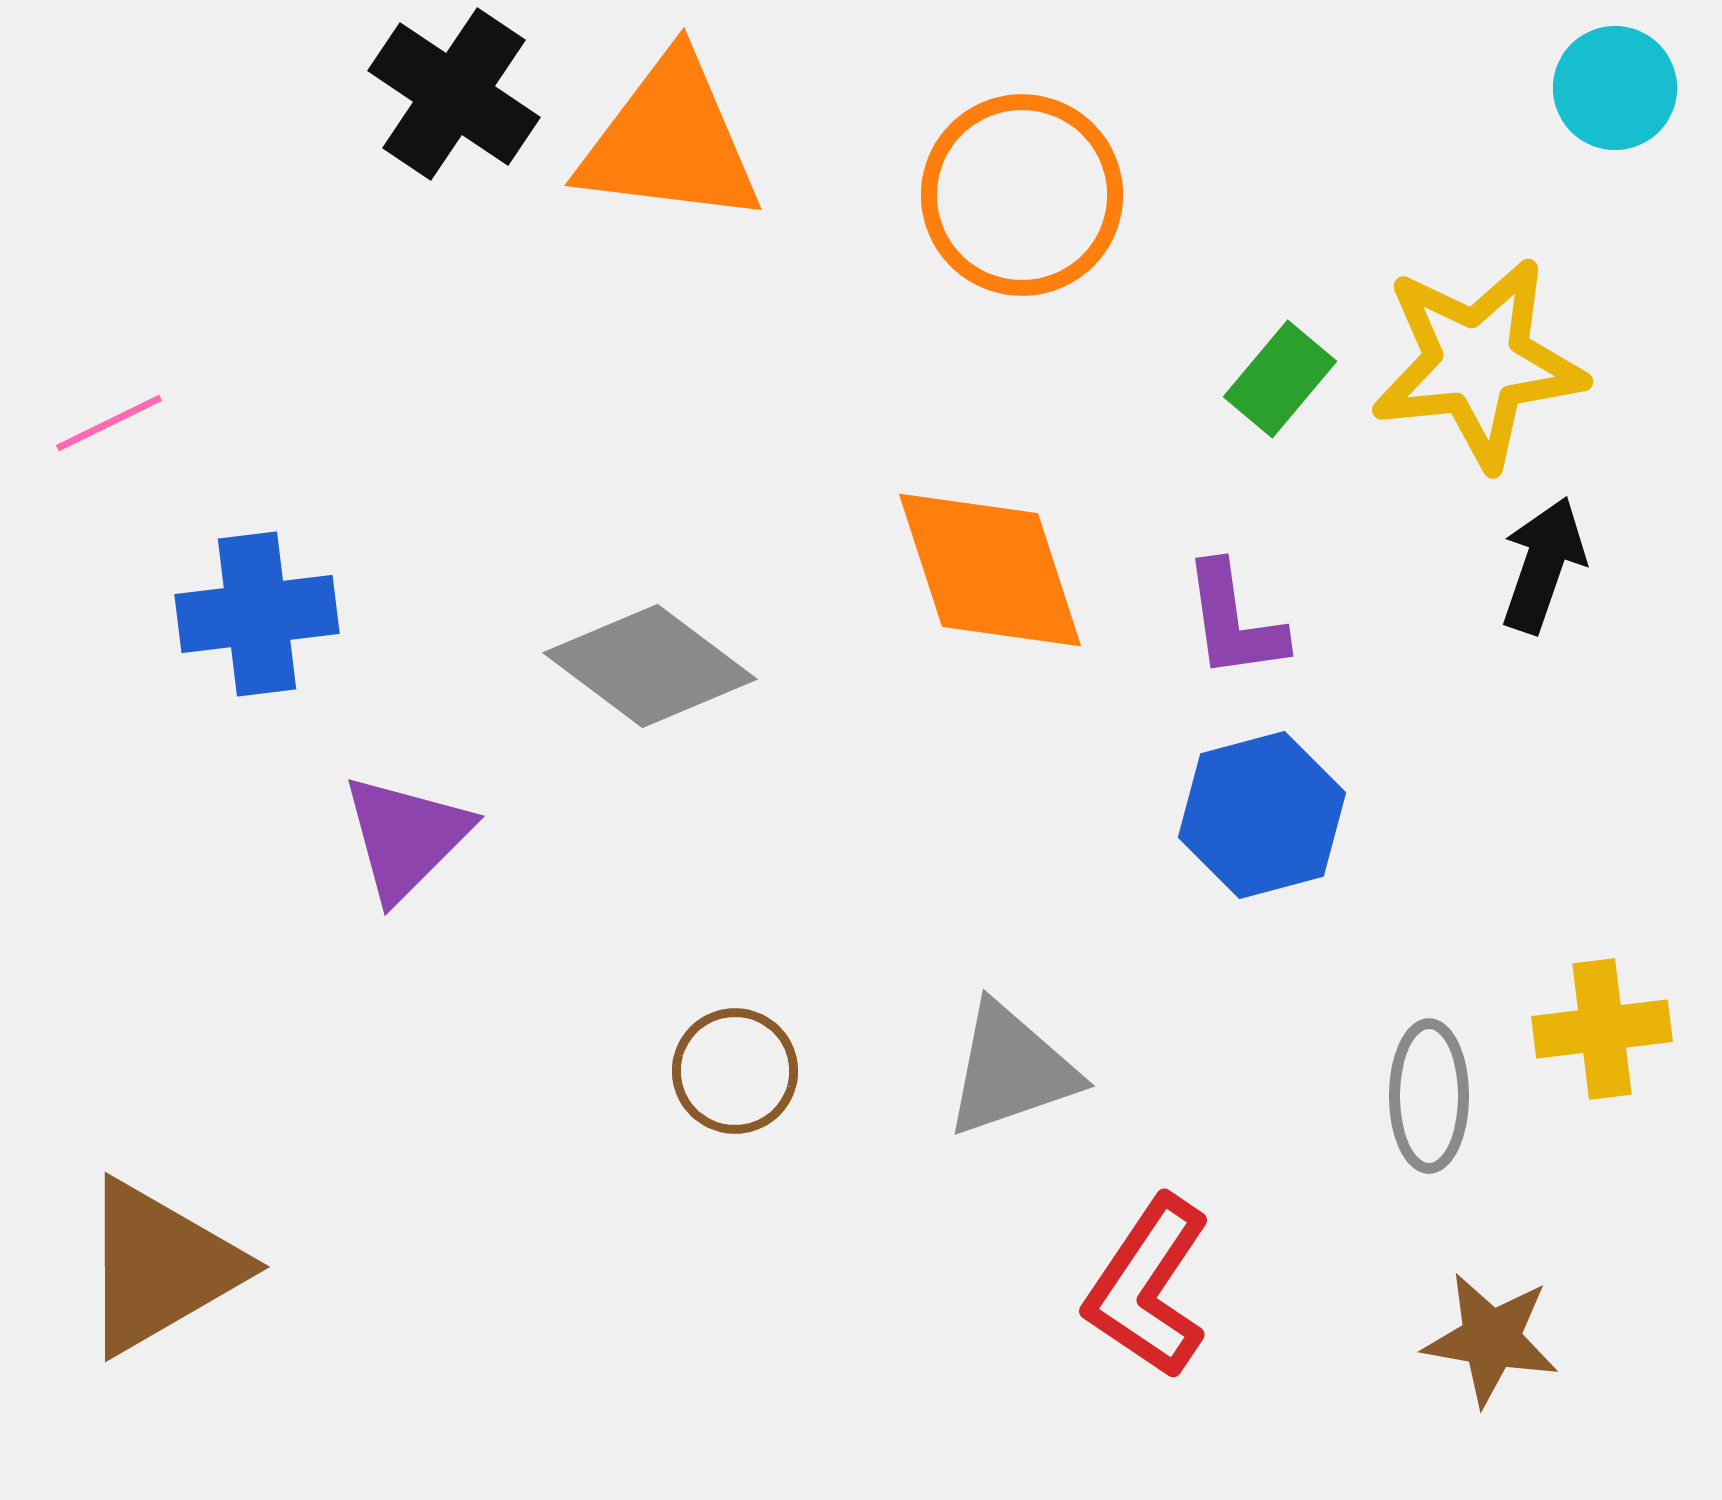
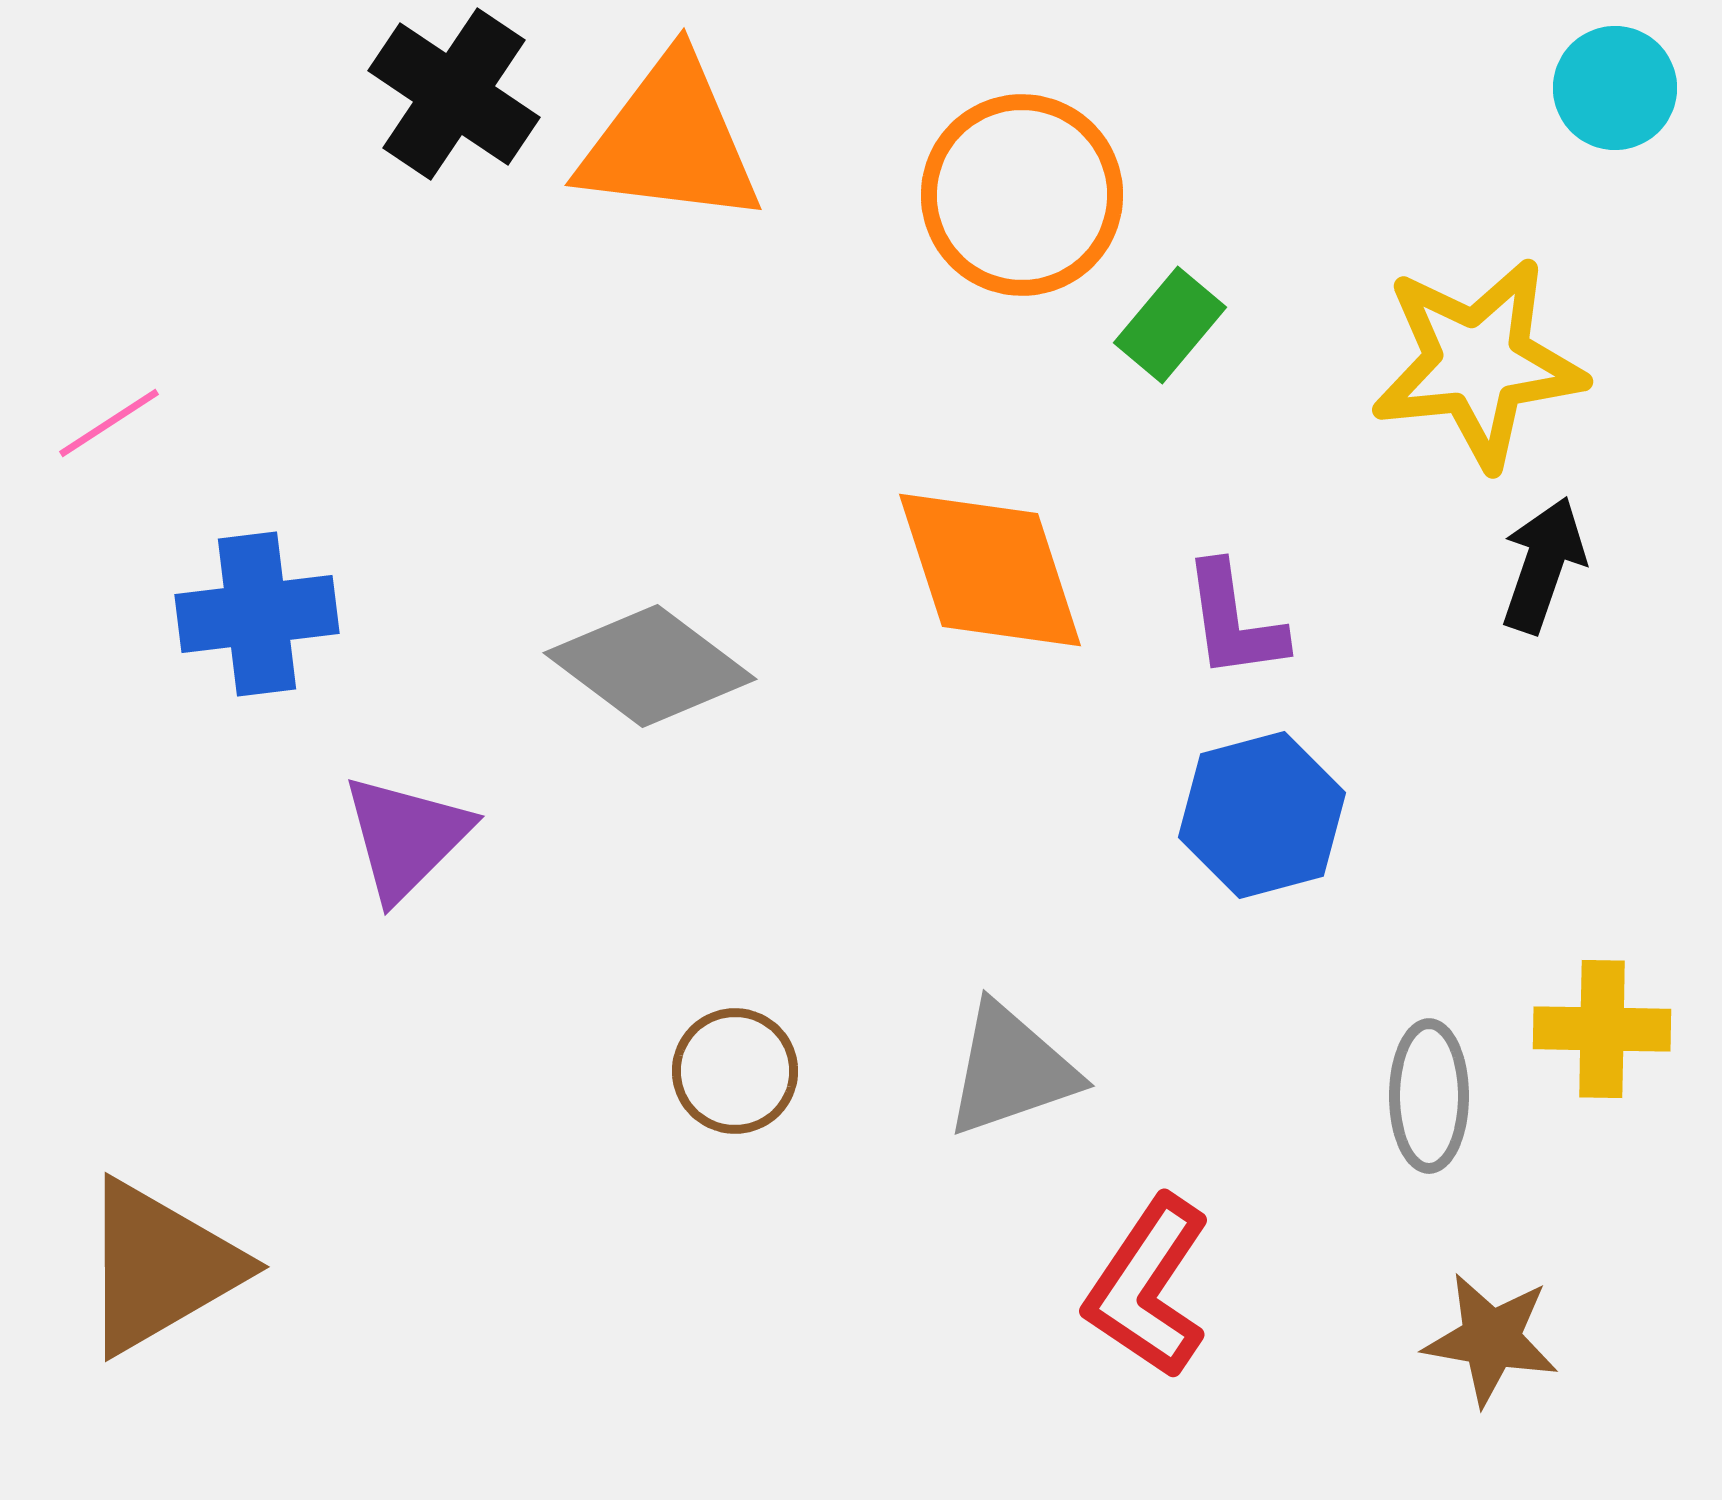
green rectangle: moved 110 px left, 54 px up
pink line: rotated 7 degrees counterclockwise
yellow cross: rotated 8 degrees clockwise
